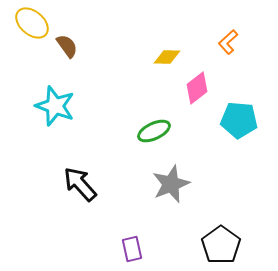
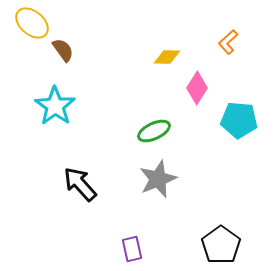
brown semicircle: moved 4 px left, 4 px down
pink diamond: rotated 20 degrees counterclockwise
cyan star: rotated 15 degrees clockwise
gray star: moved 13 px left, 5 px up
